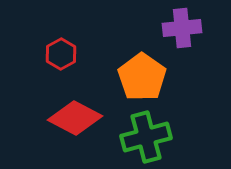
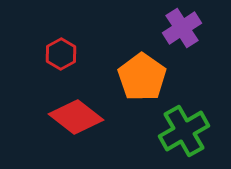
purple cross: rotated 27 degrees counterclockwise
red diamond: moved 1 px right, 1 px up; rotated 10 degrees clockwise
green cross: moved 38 px right, 6 px up; rotated 15 degrees counterclockwise
